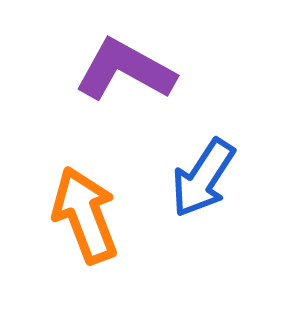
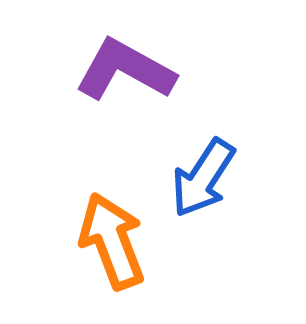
orange arrow: moved 27 px right, 26 px down
